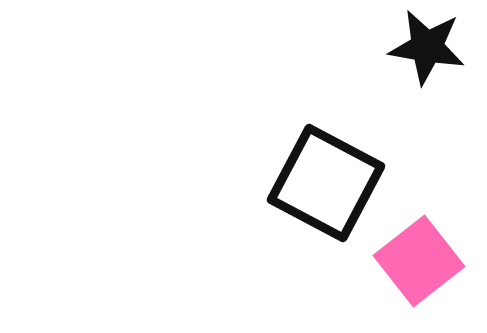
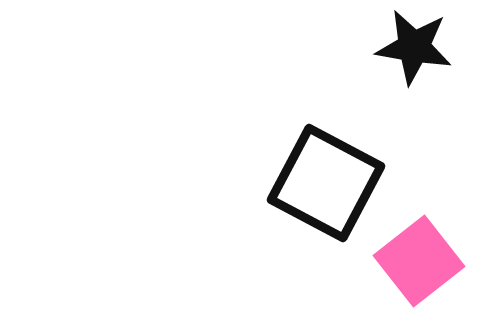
black star: moved 13 px left
